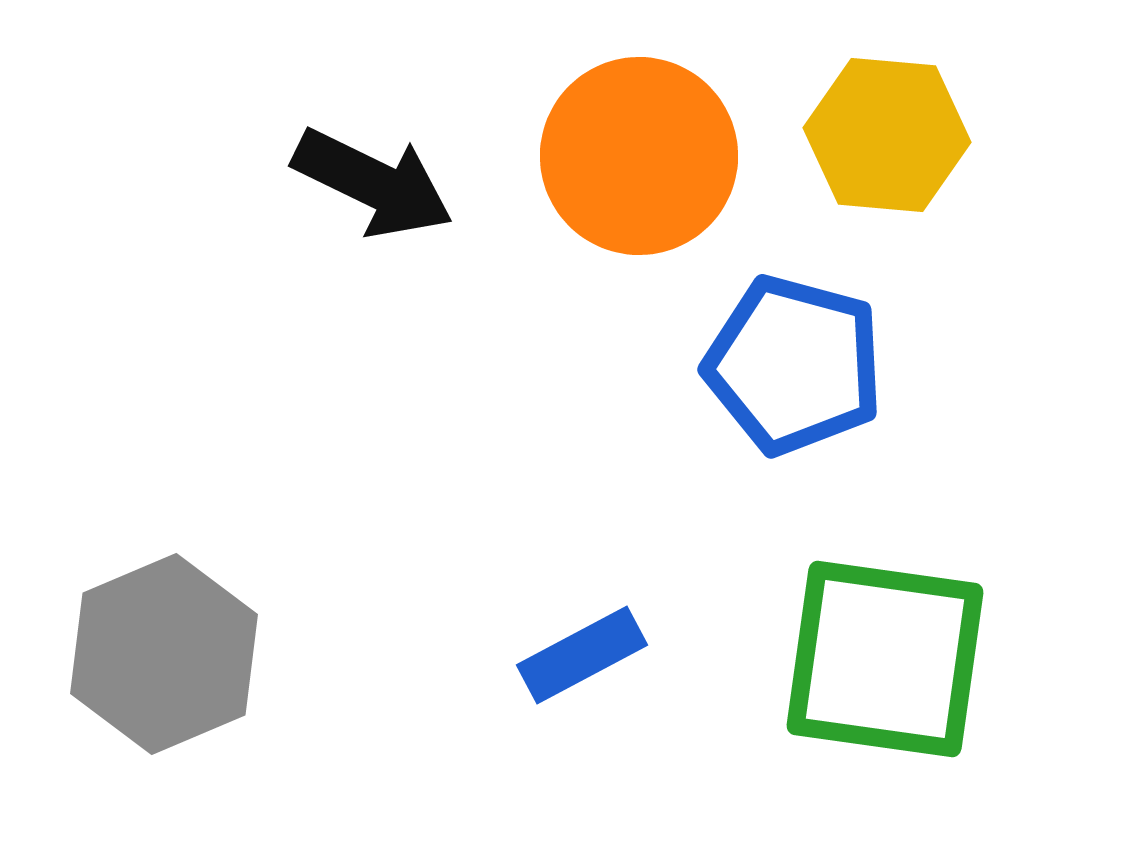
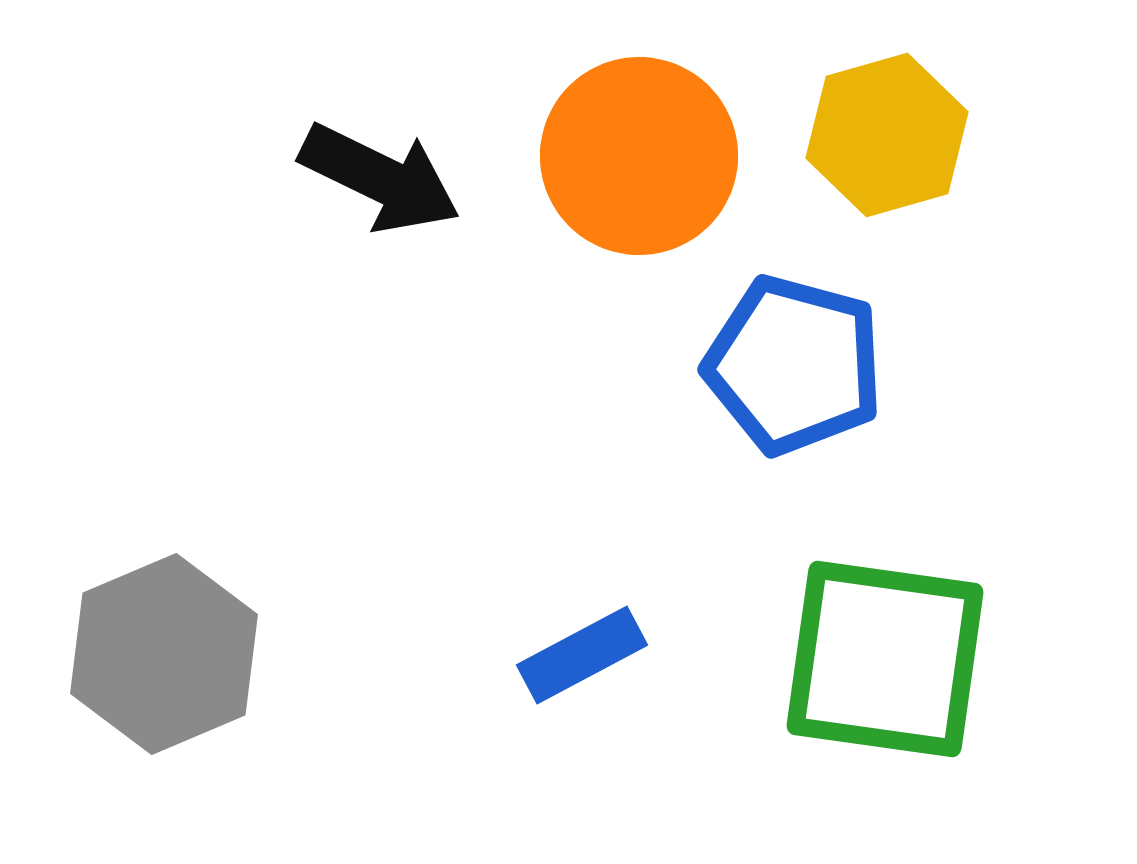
yellow hexagon: rotated 21 degrees counterclockwise
black arrow: moved 7 px right, 5 px up
